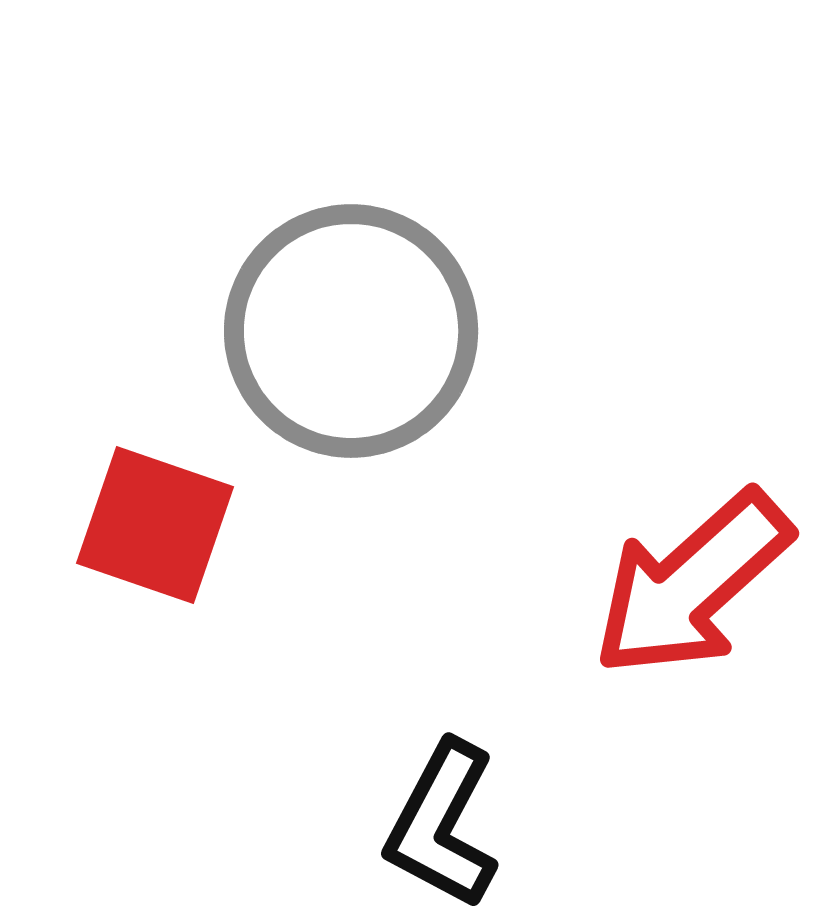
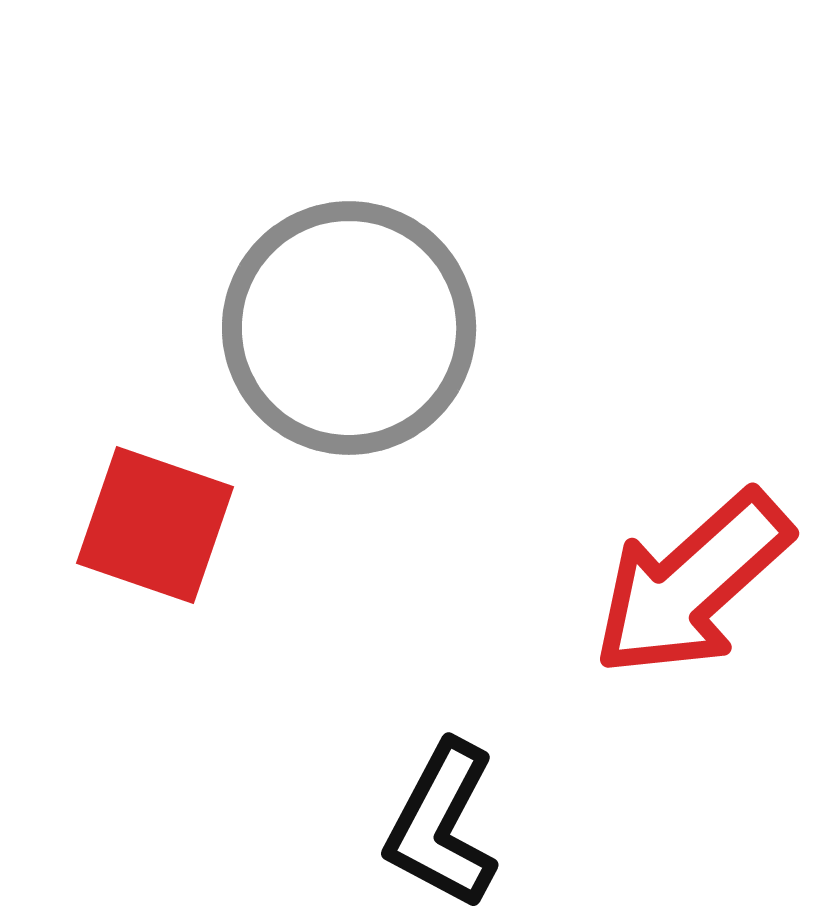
gray circle: moved 2 px left, 3 px up
